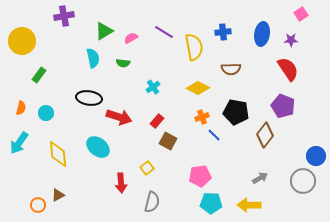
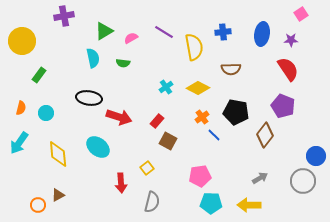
cyan cross at (153, 87): moved 13 px right
orange cross at (202, 117): rotated 16 degrees counterclockwise
